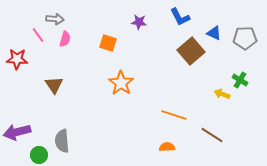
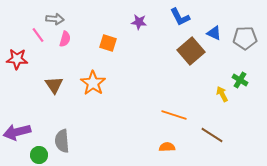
orange star: moved 28 px left
yellow arrow: rotated 42 degrees clockwise
